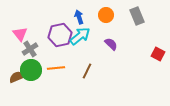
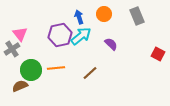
orange circle: moved 2 px left, 1 px up
cyan arrow: moved 1 px right
gray cross: moved 18 px left
brown line: moved 3 px right, 2 px down; rotated 21 degrees clockwise
brown semicircle: moved 3 px right, 9 px down
